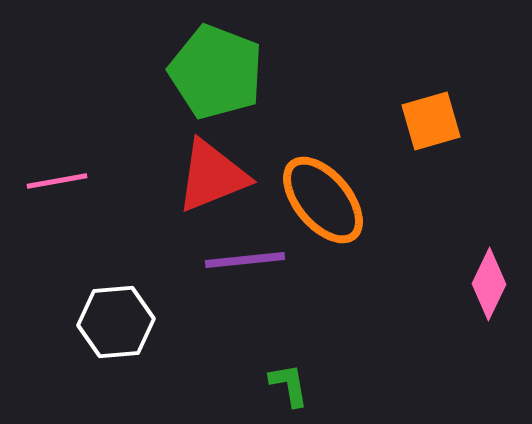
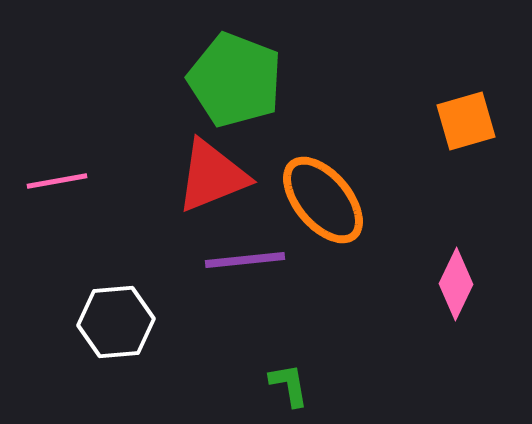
green pentagon: moved 19 px right, 8 px down
orange square: moved 35 px right
pink diamond: moved 33 px left
